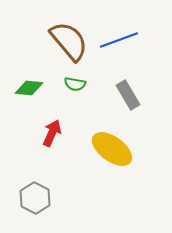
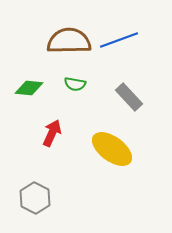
brown semicircle: rotated 51 degrees counterclockwise
gray rectangle: moved 1 px right, 2 px down; rotated 12 degrees counterclockwise
